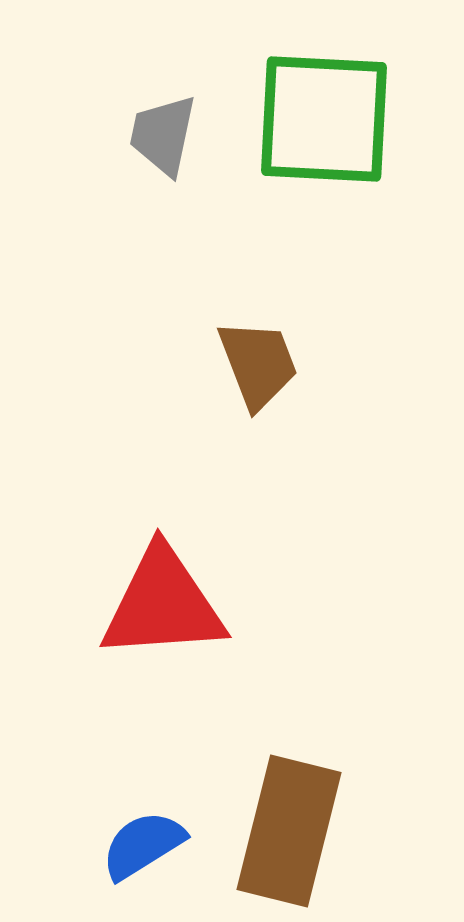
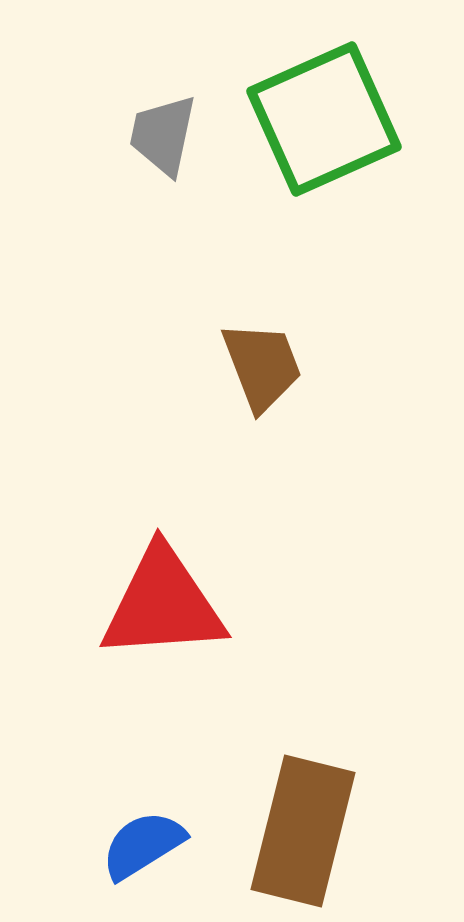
green square: rotated 27 degrees counterclockwise
brown trapezoid: moved 4 px right, 2 px down
brown rectangle: moved 14 px right
